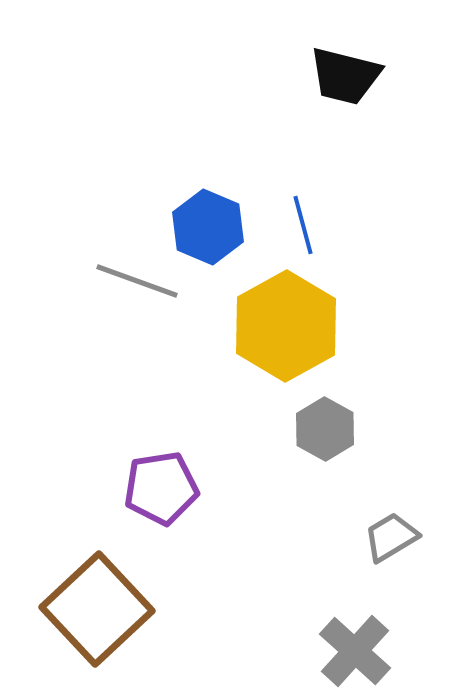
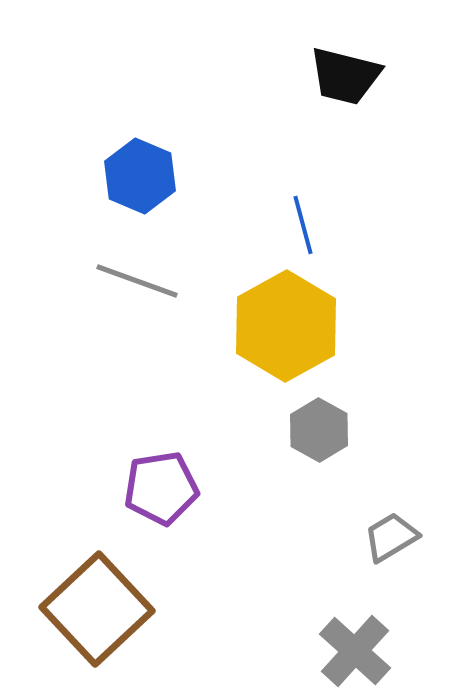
blue hexagon: moved 68 px left, 51 px up
gray hexagon: moved 6 px left, 1 px down
